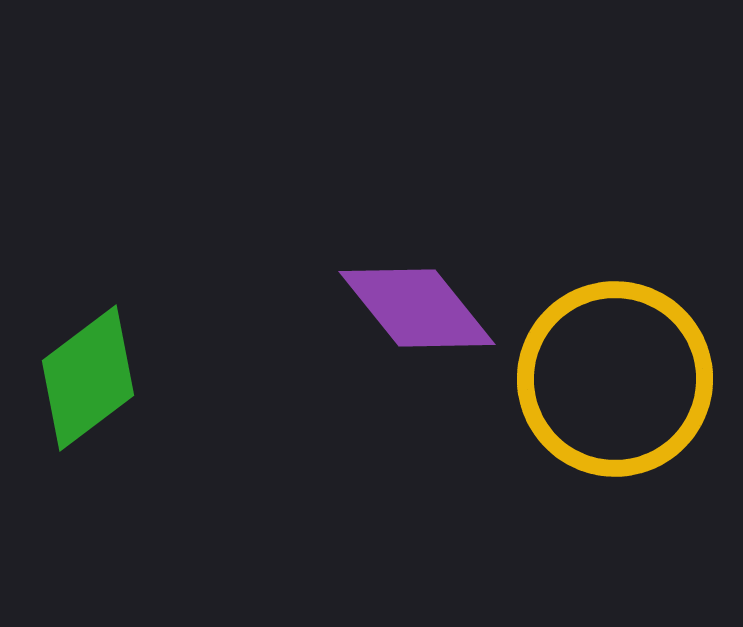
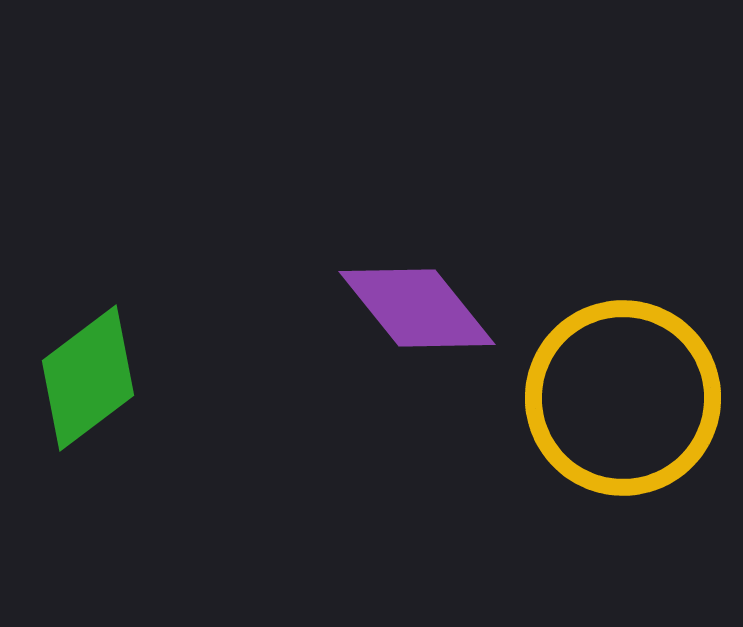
yellow circle: moved 8 px right, 19 px down
